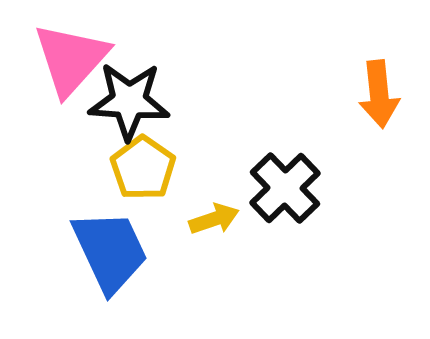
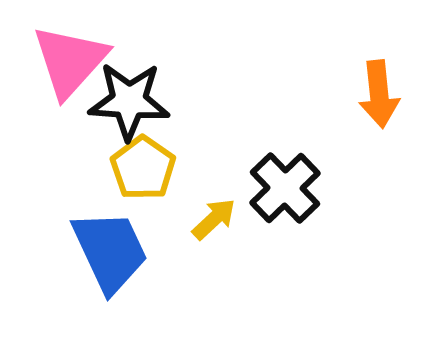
pink triangle: moved 1 px left, 2 px down
yellow arrow: rotated 24 degrees counterclockwise
